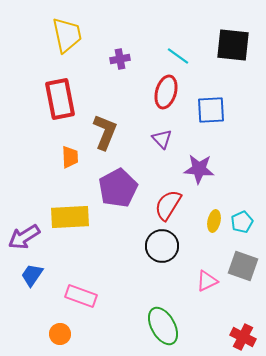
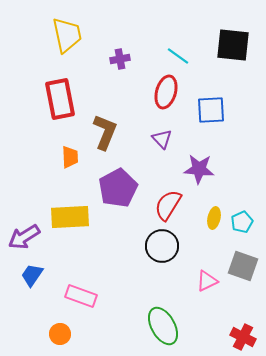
yellow ellipse: moved 3 px up
